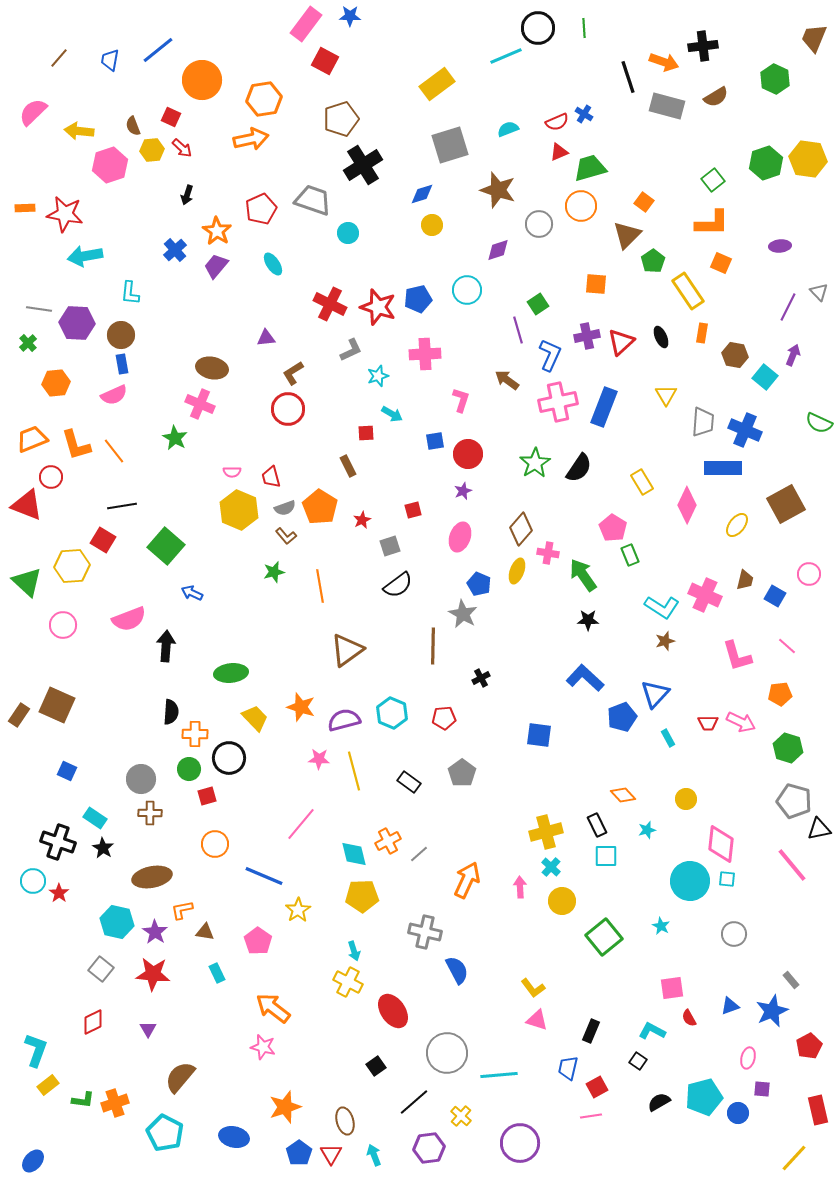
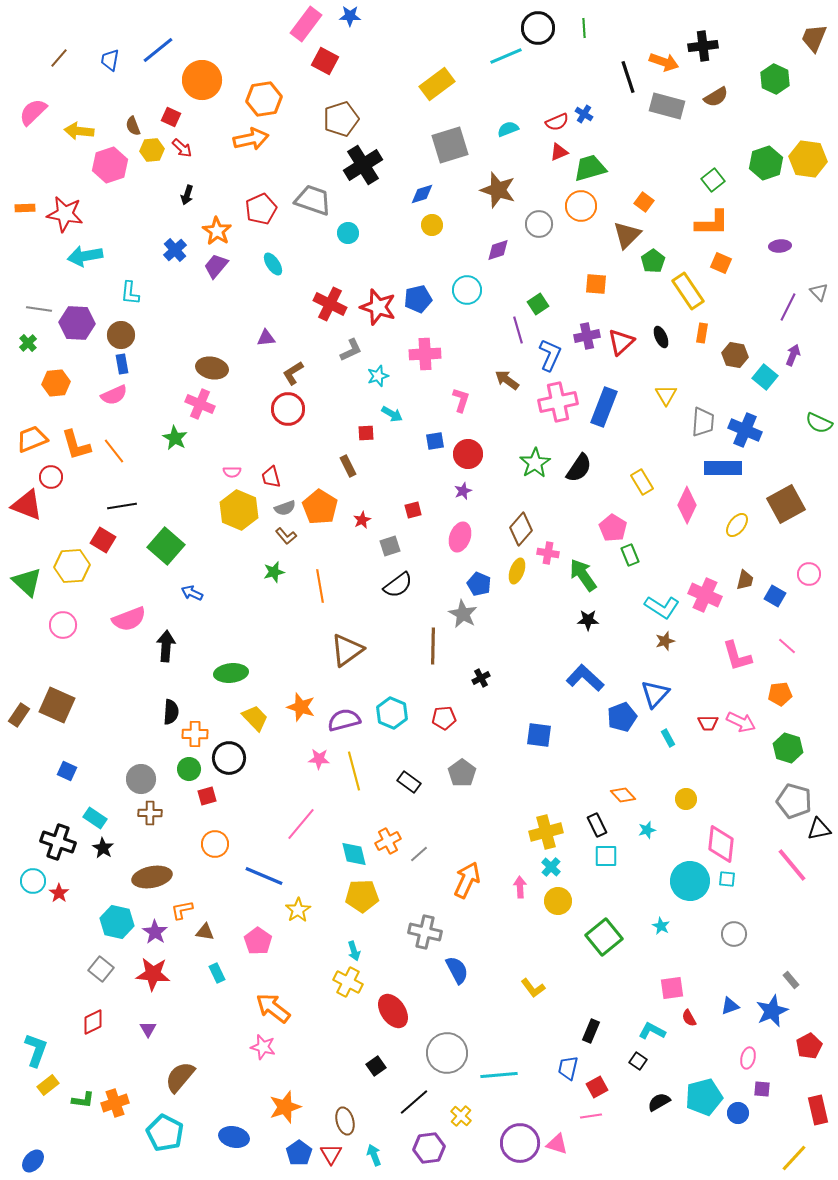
yellow circle at (562, 901): moved 4 px left
pink triangle at (537, 1020): moved 20 px right, 124 px down
